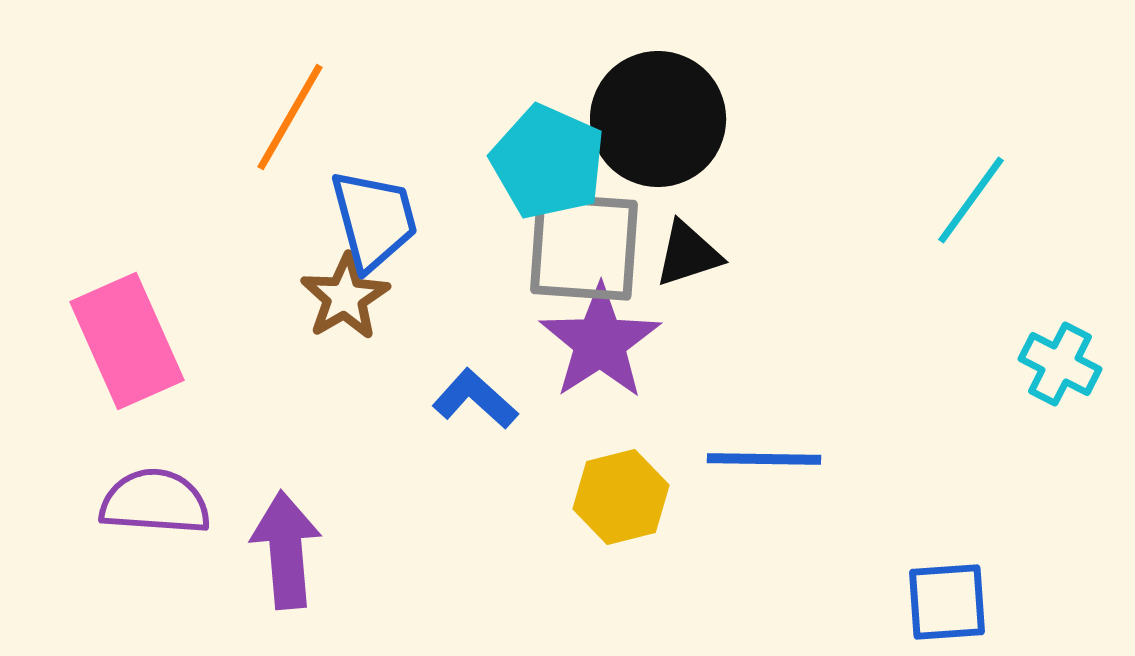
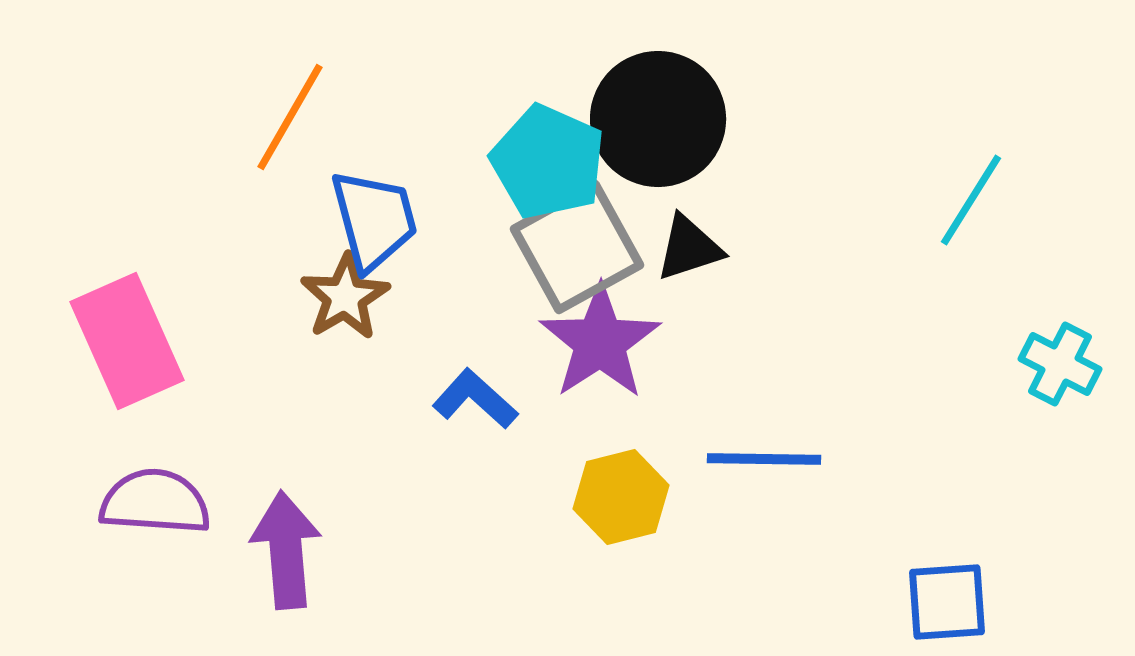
cyan line: rotated 4 degrees counterclockwise
gray square: moved 7 px left; rotated 33 degrees counterclockwise
black triangle: moved 1 px right, 6 px up
